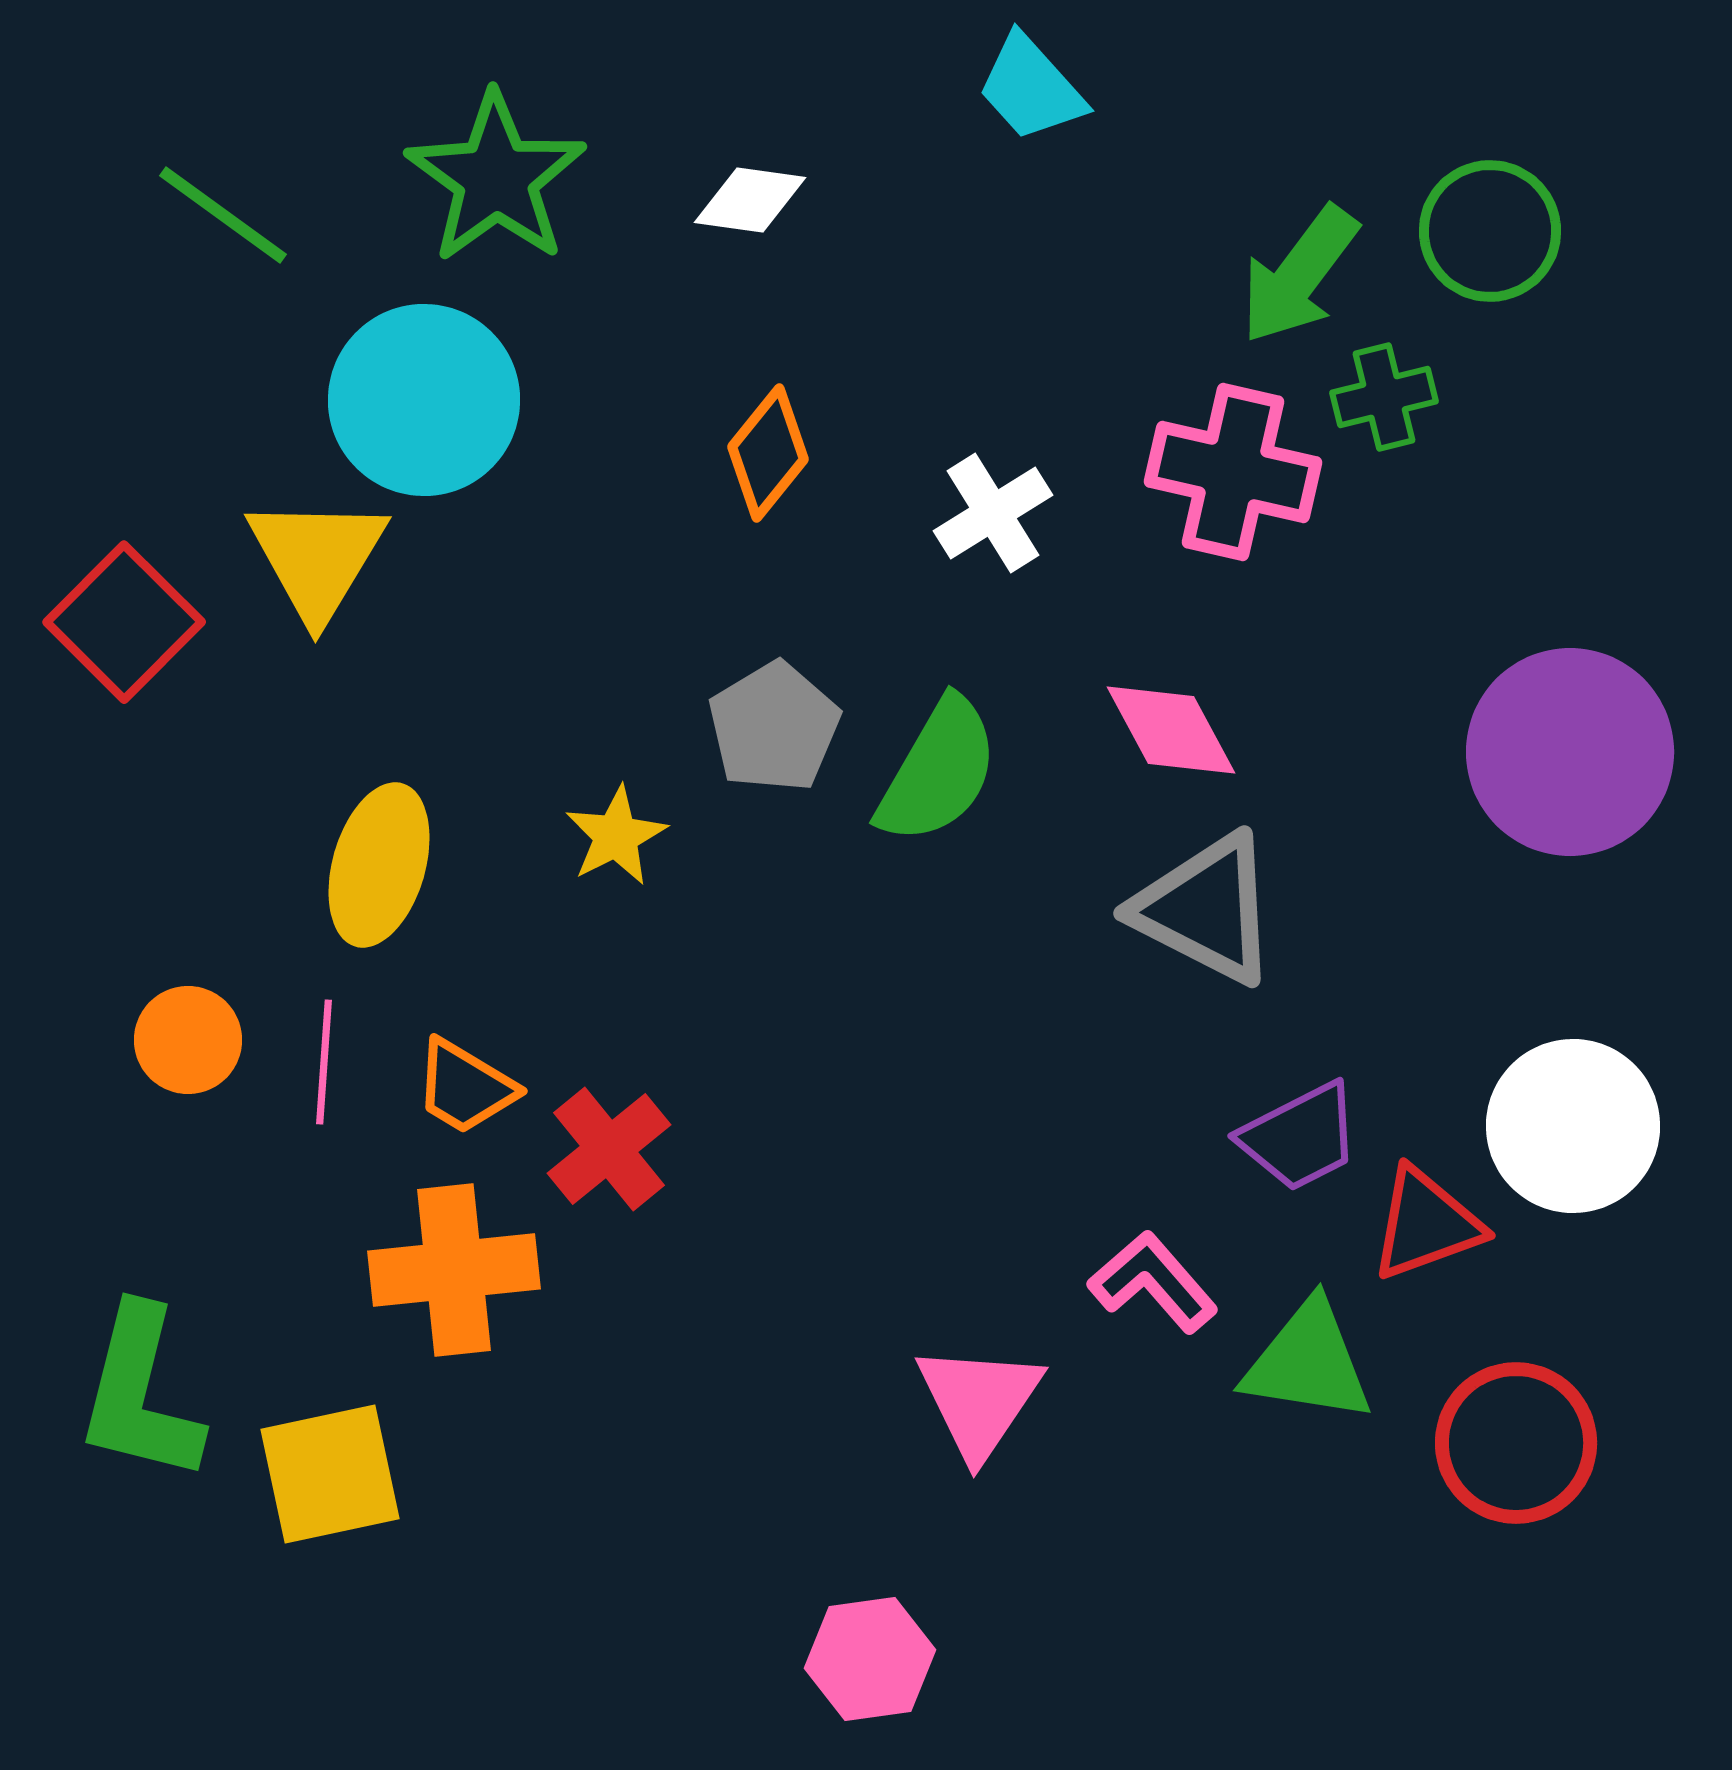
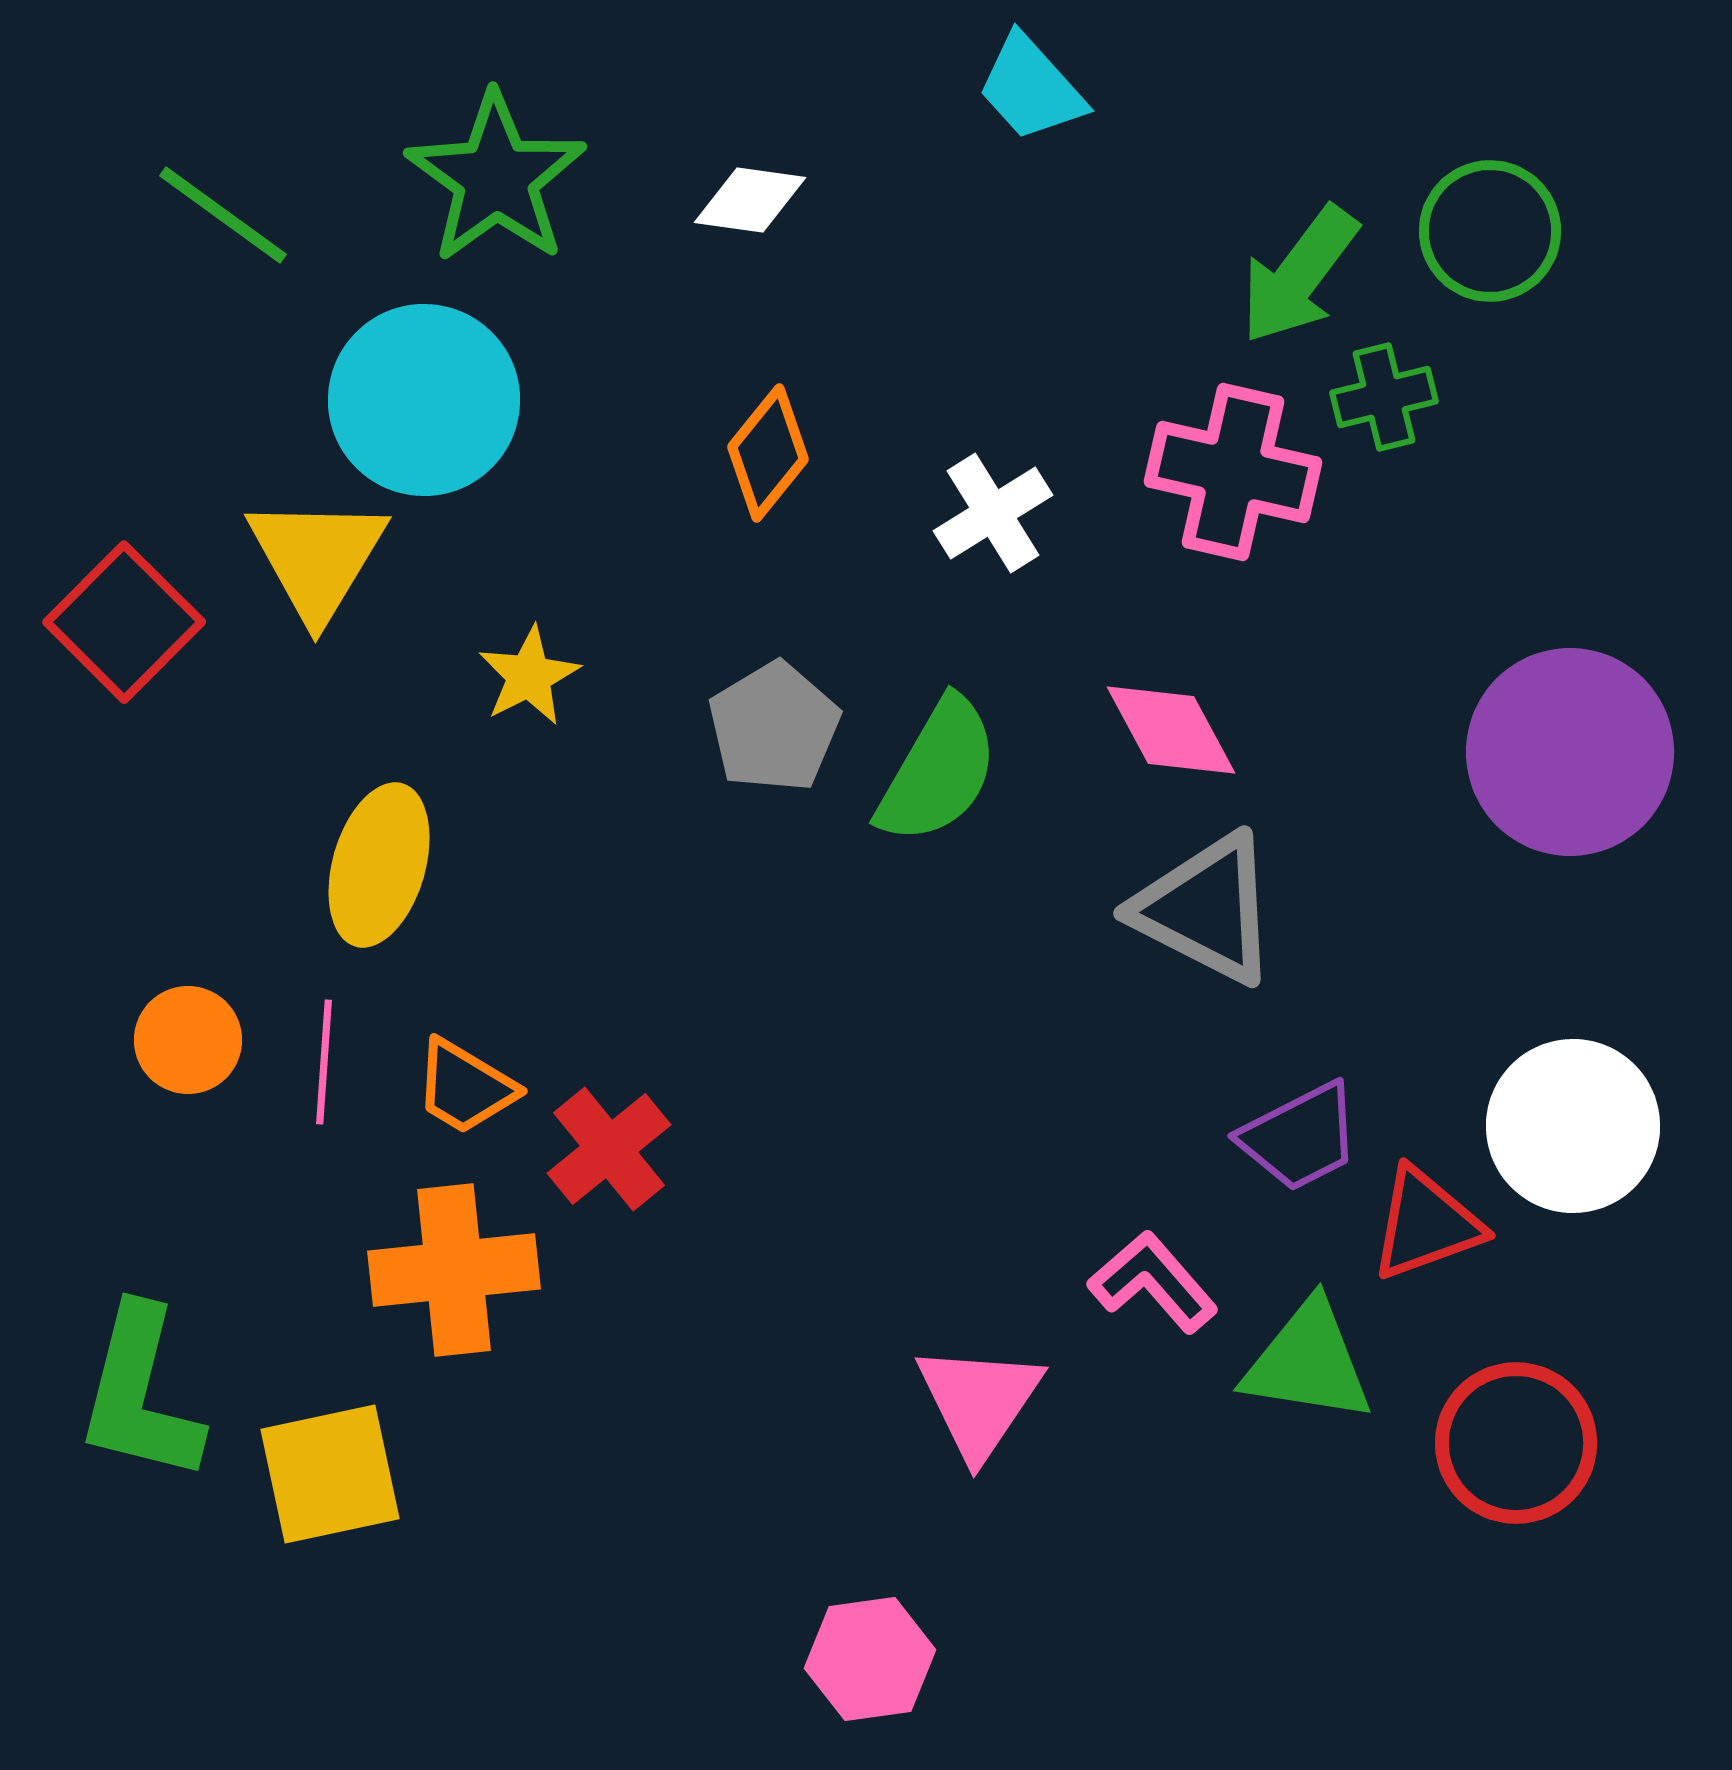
yellow star: moved 87 px left, 160 px up
